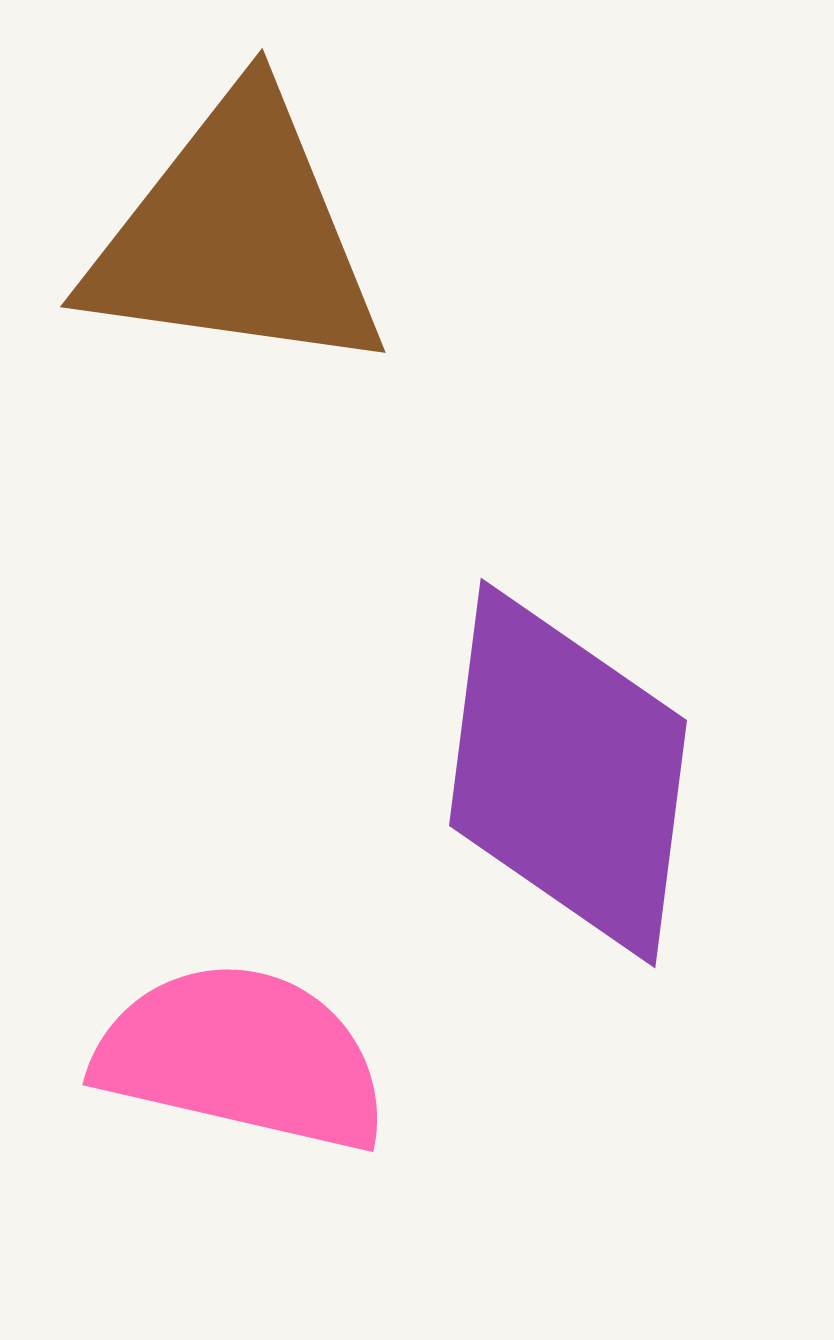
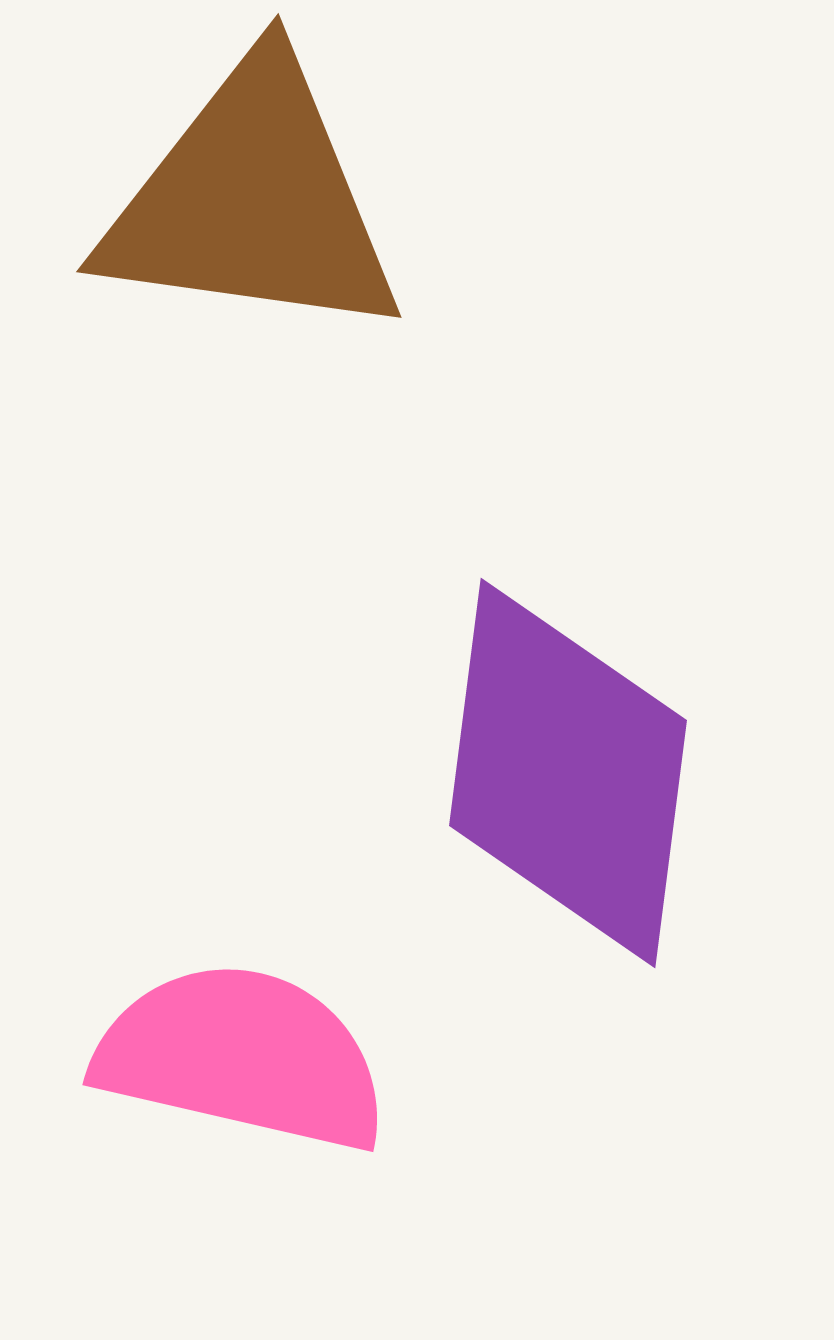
brown triangle: moved 16 px right, 35 px up
